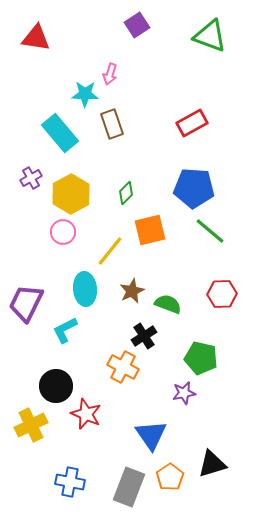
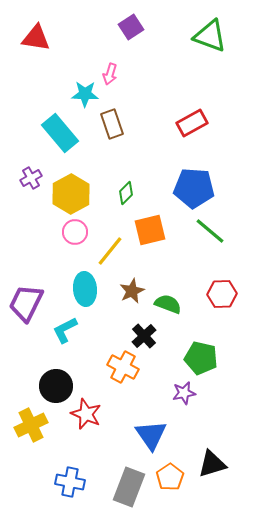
purple square: moved 6 px left, 2 px down
pink circle: moved 12 px right
black cross: rotated 10 degrees counterclockwise
